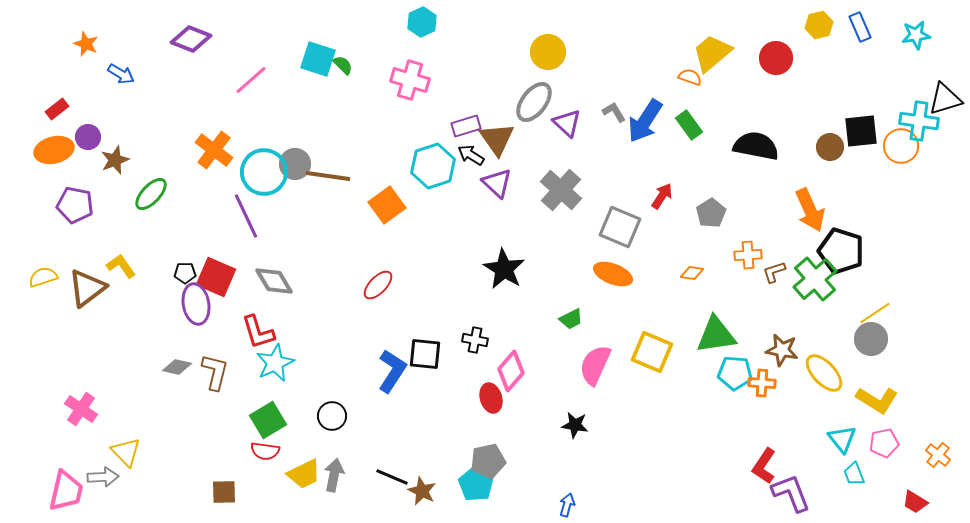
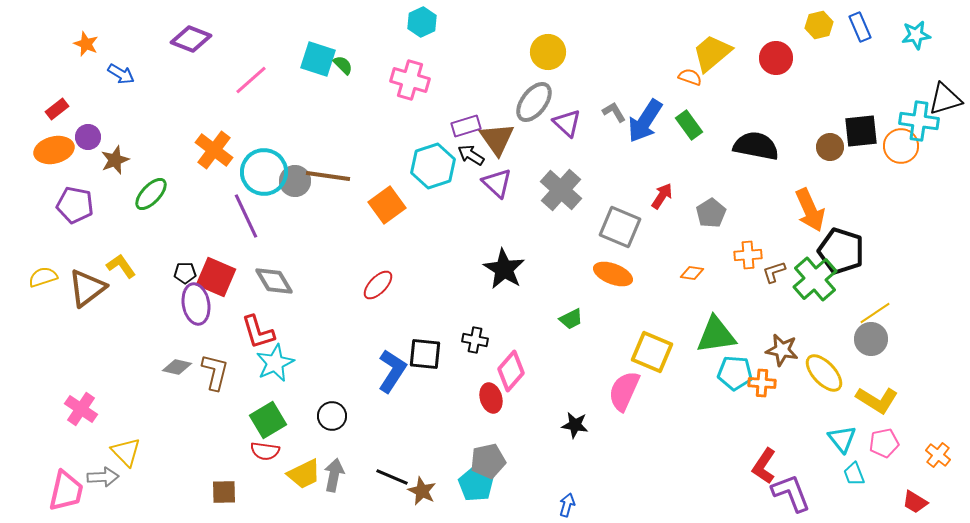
gray circle at (295, 164): moved 17 px down
pink semicircle at (595, 365): moved 29 px right, 26 px down
